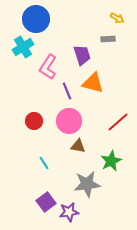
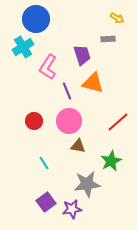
purple star: moved 3 px right, 3 px up
